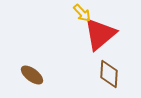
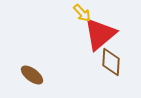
brown diamond: moved 2 px right, 12 px up
